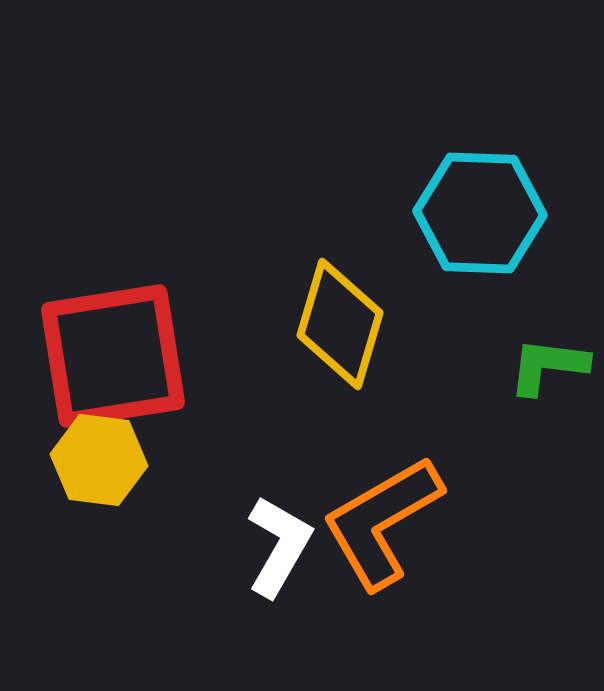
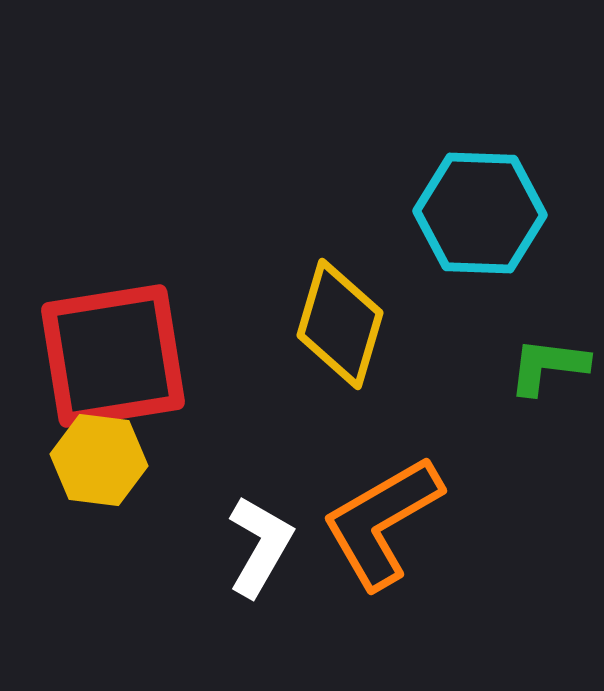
white L-shape: moved 19 px left
